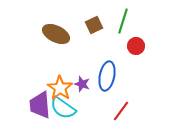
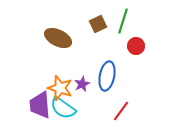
brown square: moved 4 px right, 1 px up
brown ellipse: moved 2 px right, 4 px down
purple star: rotated 28 degrees clockwise
orange star: rotated 15 degrees counterclockwise
